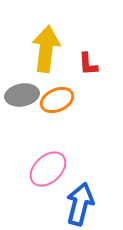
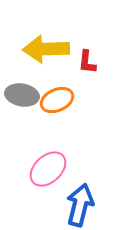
yellow arrow: rotated 99 degrees counterclockwise
red L-shape: moved 1 px left, 2 px up; rotated 10 degrees clockwise
gray ellipse: rotated 20 degrees clockwise
blue arrow: moved 1 px down
